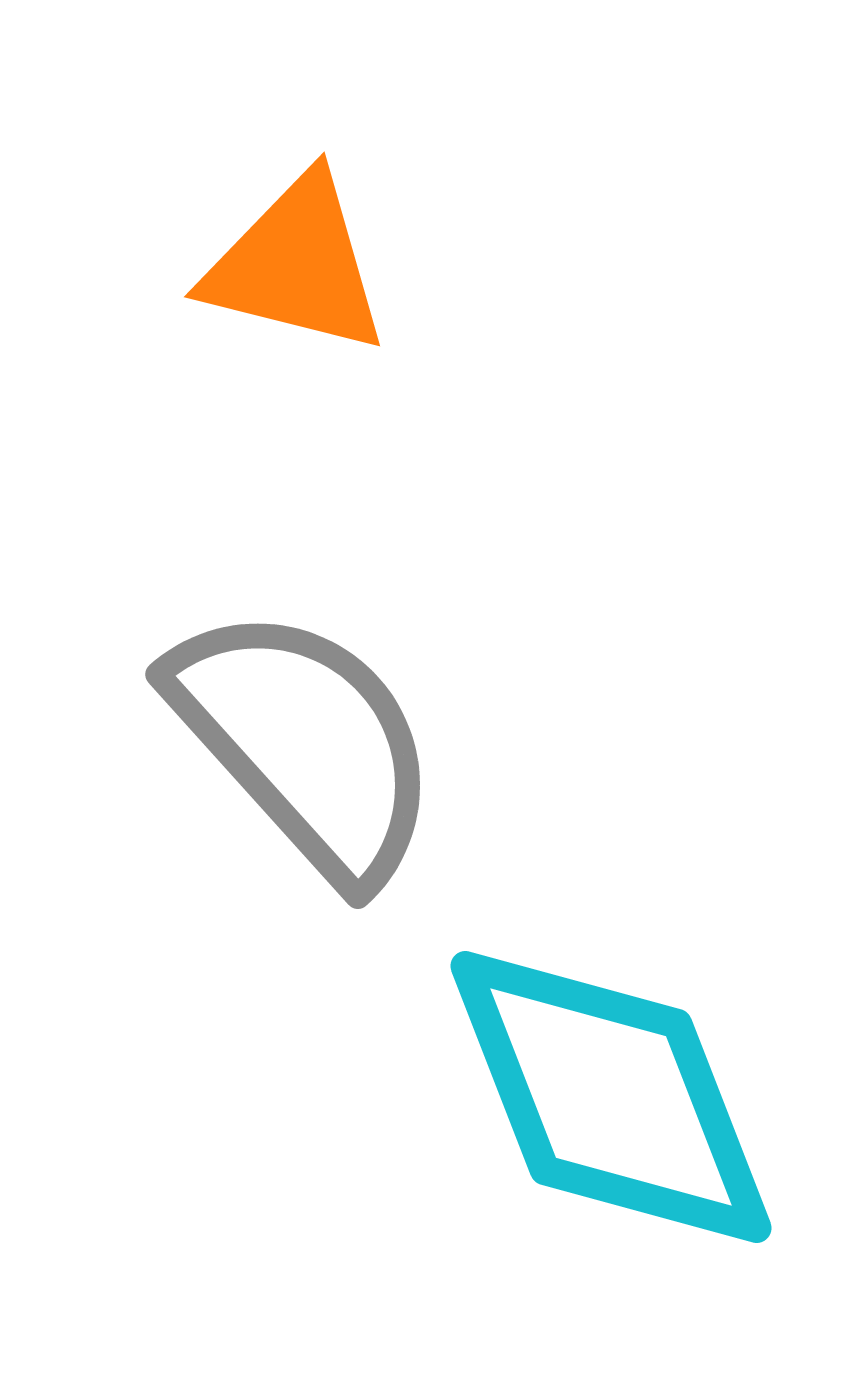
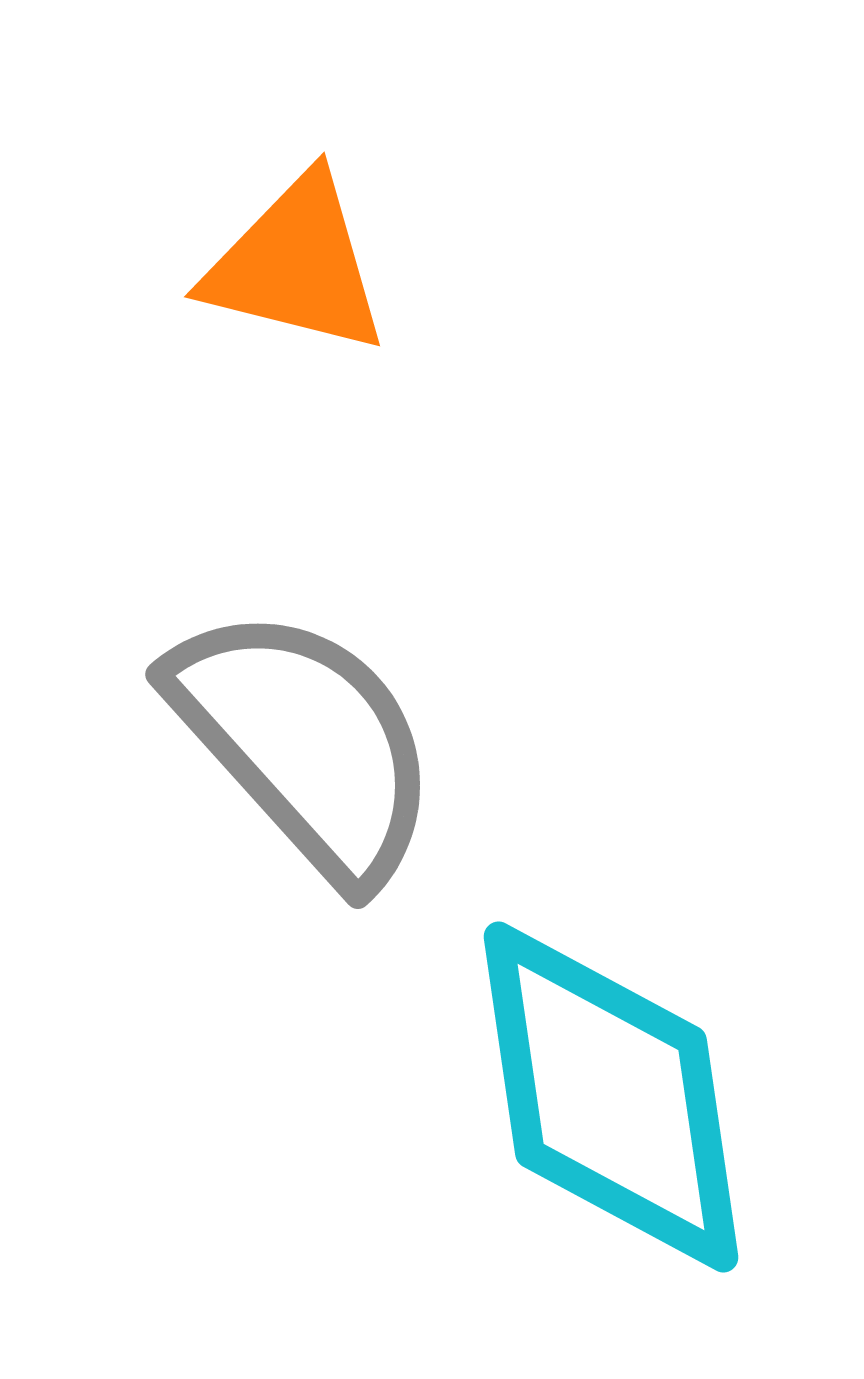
cyan diamond: rotated 13 degrees clockwise
